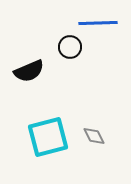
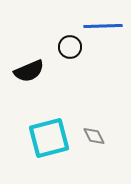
blue line: moved 5 px right, 3 px down
cyan square: moved 1 px right, 1 px down
